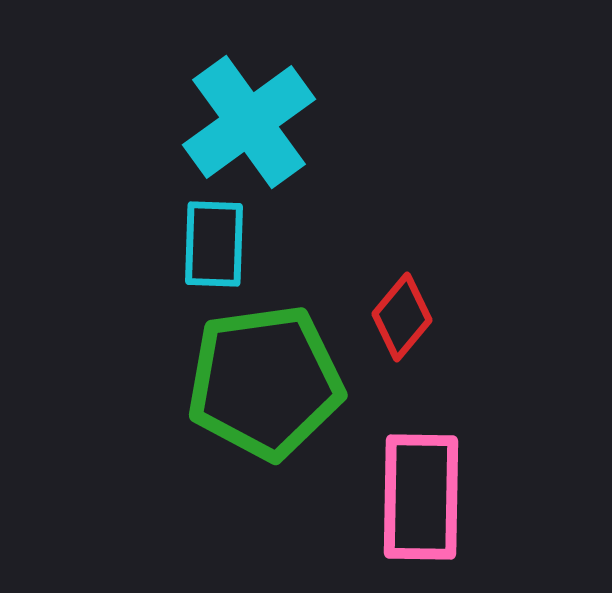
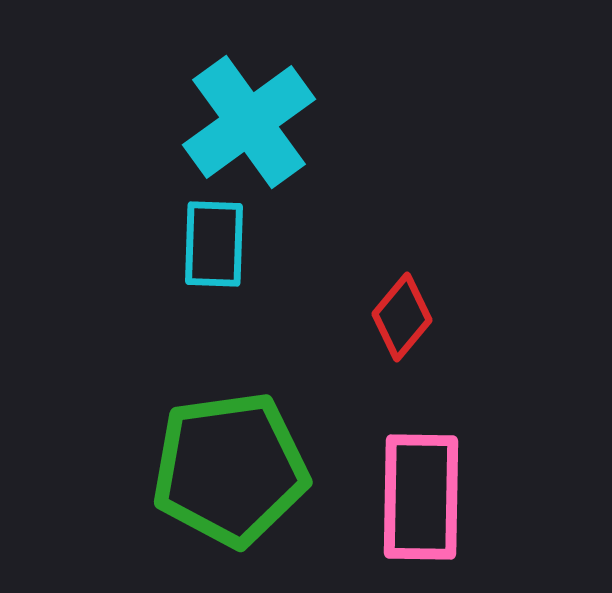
green pentagon: moved 35 px left, 87 px down
